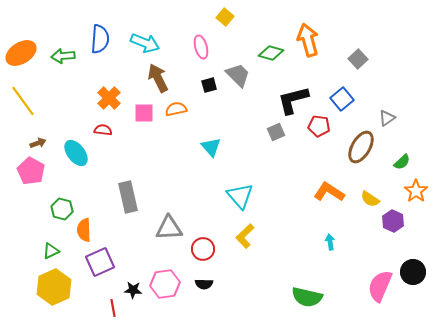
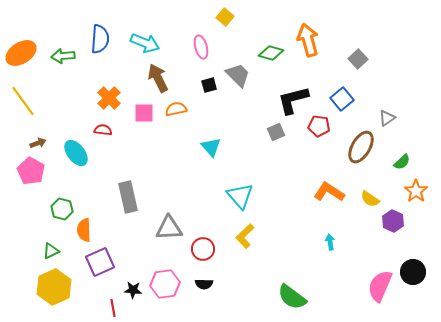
green semicircle at (307, 297): moved 15 px left; rotated 24 degrees clockwise
